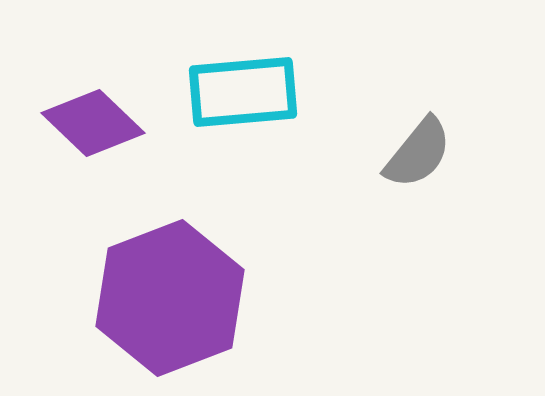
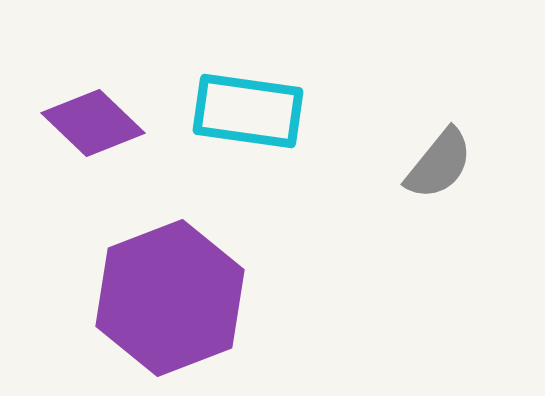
cyan rectangle: moved 5 px right, 19 px down; rotated 13 degrees clockwise
gray semicircle: moved 21 px right, 11 px down
